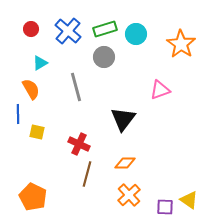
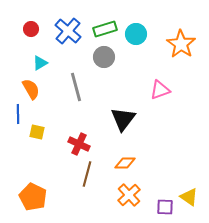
yellow triangle: moved 3 px up
